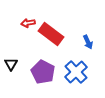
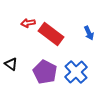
blue arrow: moved 1 px right, 9 px up
black triangle: rotated 24 degrees counterclockwise
purple pentagon: moved 2 px right
